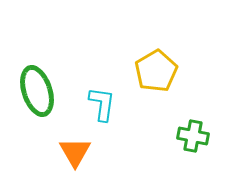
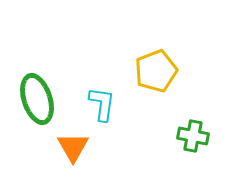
yellow pentagon: rotated 9 degrees clockwise
green ellipse: moved 8 px down
orange triangle: moved 2 px left, 5 px up
